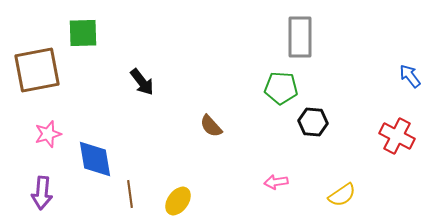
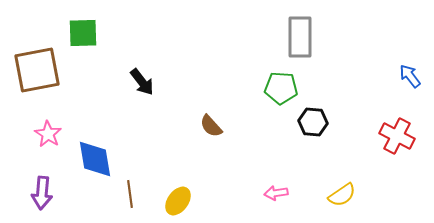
pink star: rotated 24 degrees counterclockwise
pink arrow: moved 11 px down
